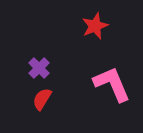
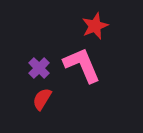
pink L-shape: moved 30 px left, 19 px up
